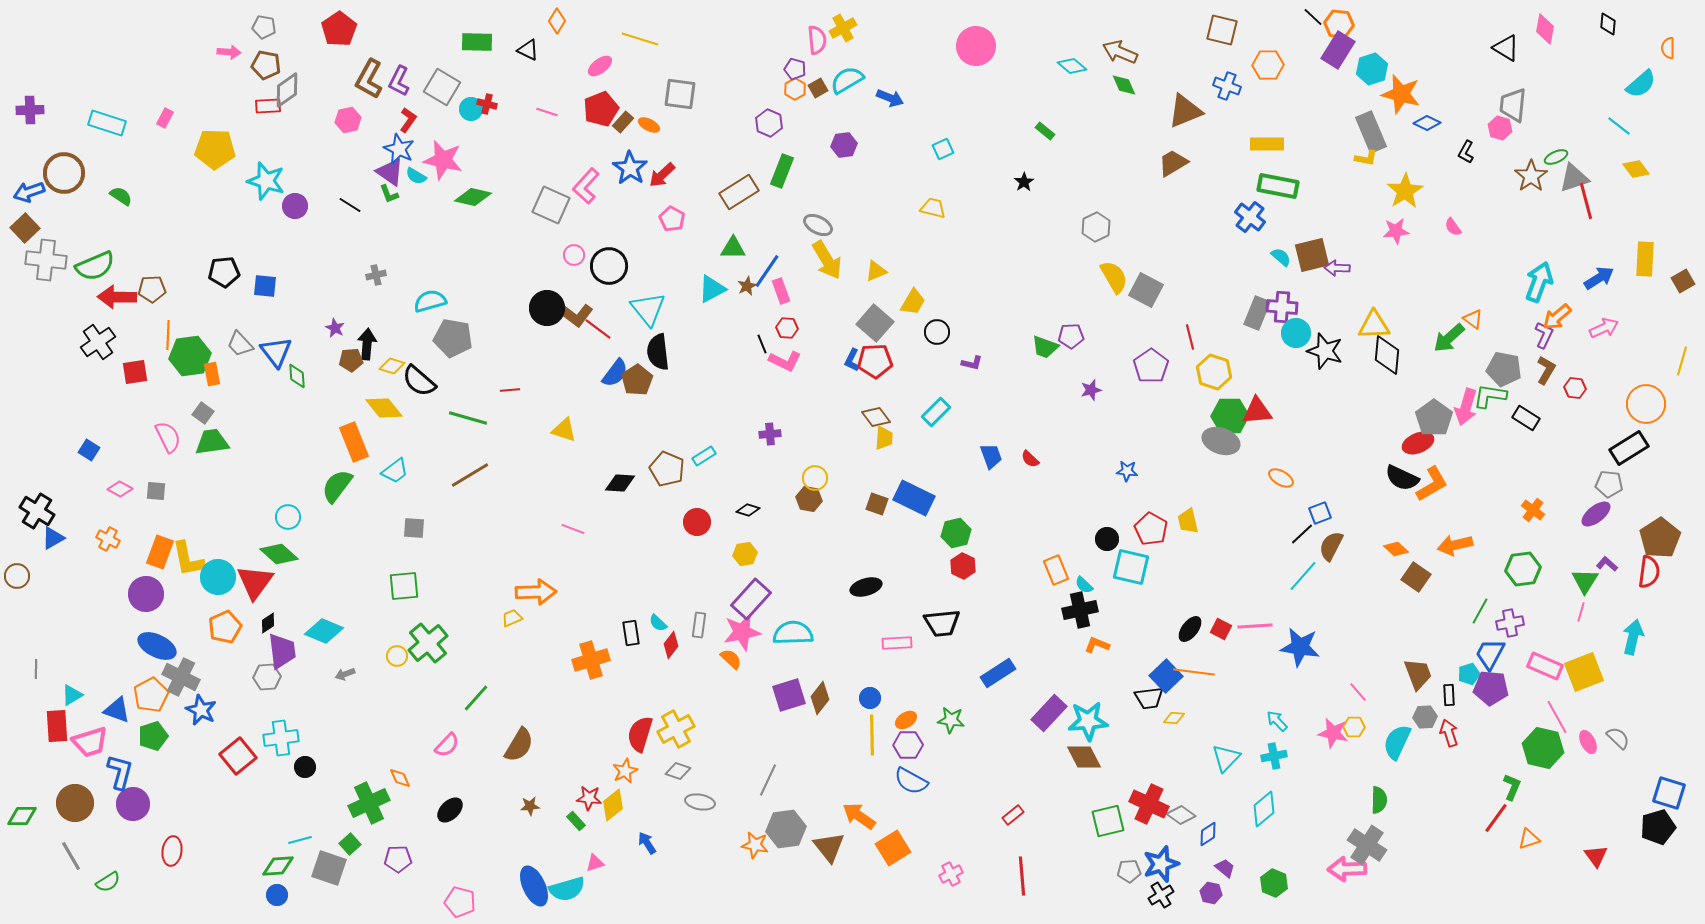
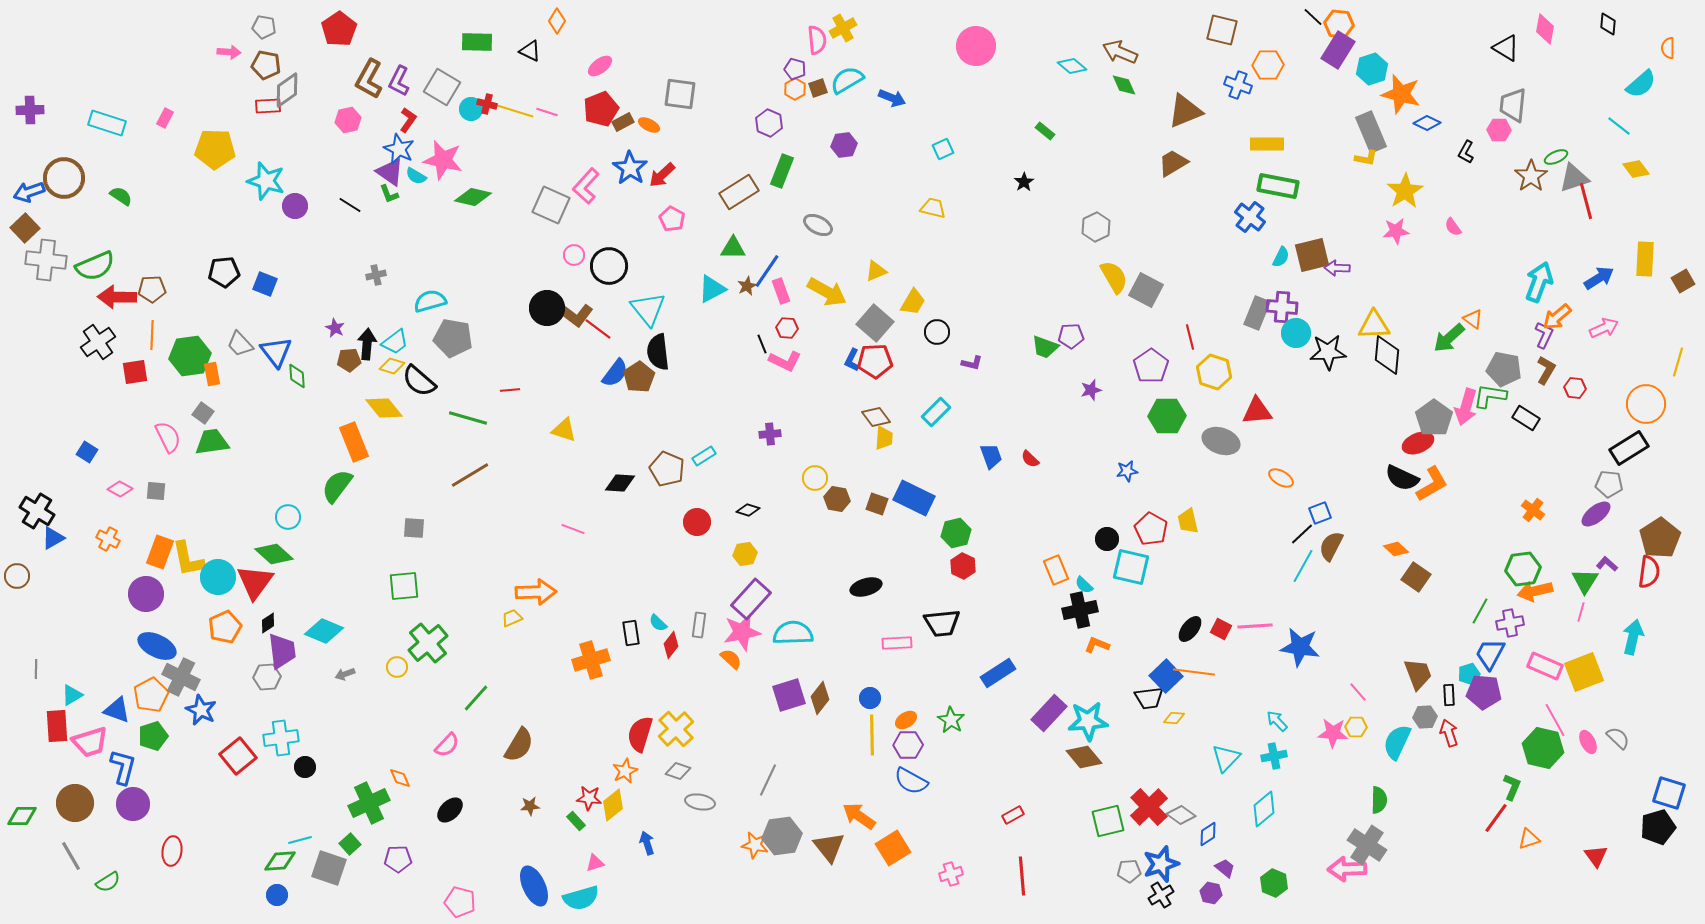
yellow line at (640, 39): moved 125 px left, 72 px down
black triangle at (528, 50): moved 2 px right, 1 px down
blue cross at (1227, 86): moved 11 px right, 1 px up
brown square at (818, 88): rotated 12 degrees clockwise
blue arrow at (890, 98): moved 2 px right
brown rectangle at (623, 122): rotated 20 degrees clockwise
pink hexagon at (1500, 128): moved 1 px left, 2 px down; rotated 15 degrees counterclockwise
brown circle at (64, 173): moved 5 px down
cyan semicircle at (1281, 257): rotated 75 degrees clockwise
yellow arrow at (827, 260): moved 32 px down; rotated 30 degrees counterclockwise
blue square at (265, 286): moved 2 px up; rotated 15 degrees clockwise
orange line at (168, 335): moved 16 px left
black star at (1325, 351): moved 3 px right, 1 px down; rotated 21 degrees counterclockwise
brown pentagon at (351, 360): moved 2 px left
yellow line at (1682, 361): moved 4 px left, 1 px down
brown pentagon at (637, 380): moved 2 px right, 3 px up
green hexagon at (1230, 416): moved 63 px left
blue square at (89, 450): moved 2 px left, 2 px down
cyan trapezoid at (395, 471): moved 129 px up
blue star at (1127, 471): rotated 15 degrees counterclockwise
brown hexagon at (809, 499): moved 28 px right
orange arrow at (1455, 545): moved 80 px right, 46 px down
green diamond at (279, 554): moved 5 px left
cyan line at (1303, 576): moved 10 px up; rotated 12 degrees counterclockwise
yellow circle at (397, 656): moved 11 px down
purple pentagon at (1491, 688): moved 7 px left, 4 px down
pink line at (1557, 717): moved 2 px left, 3 px down
green star at (951, 720): rotated 24 degrees clockwise
yellow hexagon at (1354, 727): moved 2 px right
yellow cross at (676, 729): rotated 15 degrees counterclockwise
pink star at (1333, 733): rotated 8 degrees counterclockwise
brown diamond at (1084, 757): rotated 12 degrees counterclockwise
blue L-shape at (120, 772): moved 3 px right, 5 px up
red cross at (1149, 804): moved 3 px down; rotated 21 degrees clockwise
red rectangle at (1013, 815): rotated 10 degrees clockwise
gray hexagon at (786, 829): moved 4 px left, 7 px down
blue arrow at (647, 843): rotated 15 degrees clockwise
green diamond at (278, 866): moved 2 px right, 5 px up
pink cross at (951, 874): rotated 10 degrees clockwise
cyan semicircle at (567, 889): moved 14 px right, 9 px down
